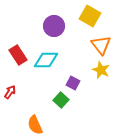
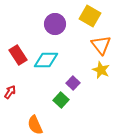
purple circle: moved 1 px right, 2 px up
purple square: rotated 16 degrees clockwise
